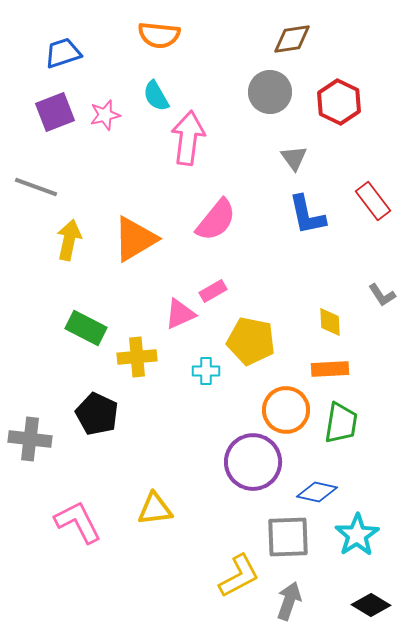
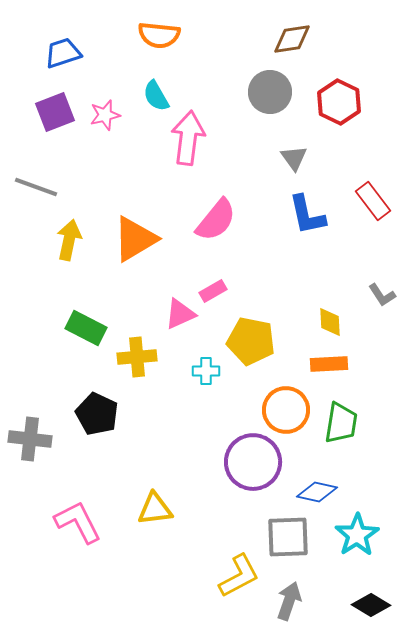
orange rectangle: moved 1 px left, 5 px up
